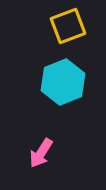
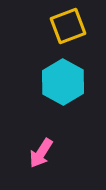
cyan hexagon: rotated 9 degrees counterclockwise
